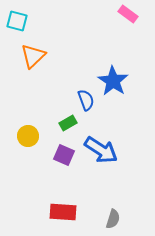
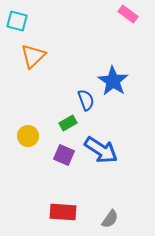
gray semicircle: moved 3 px left; rotated 18 degrees clockwise
